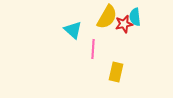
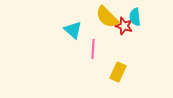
yellow semicircle: rotated 105 degrees clockwise
red star: moved 2 px down; rotated 30 degrees clockwise
yellow rectangle: moved 2 px right; rotated 12 degrees clockwise
